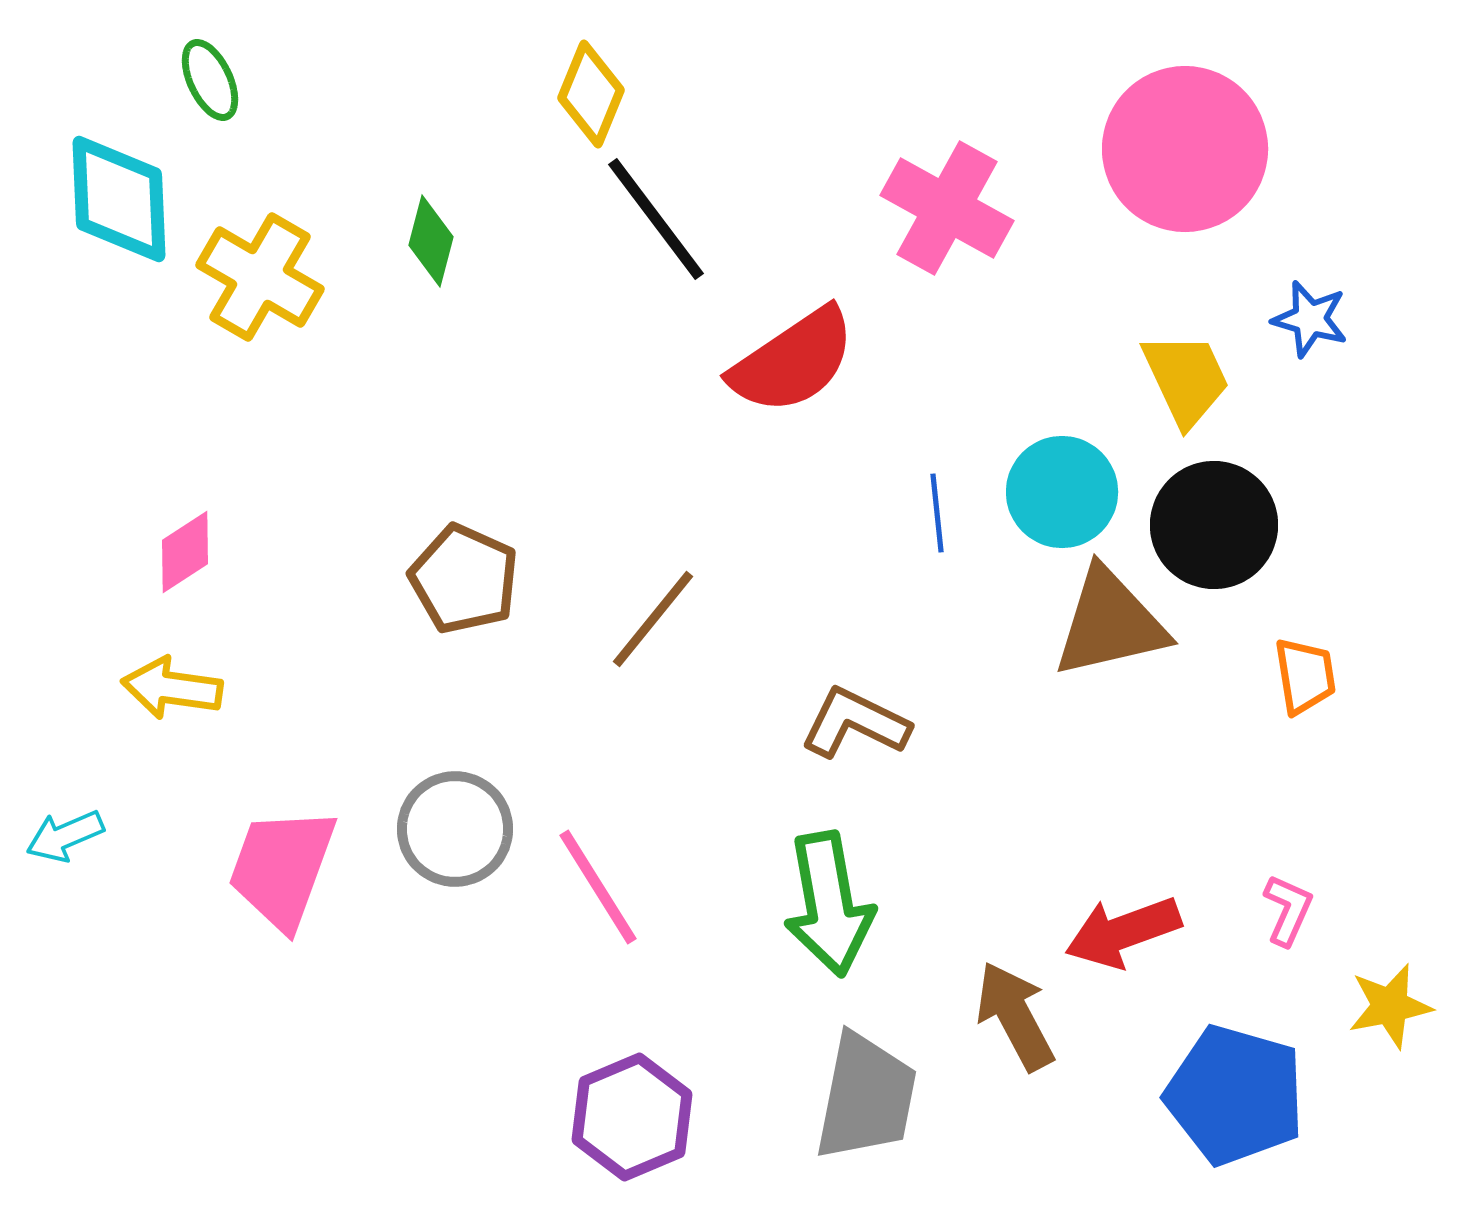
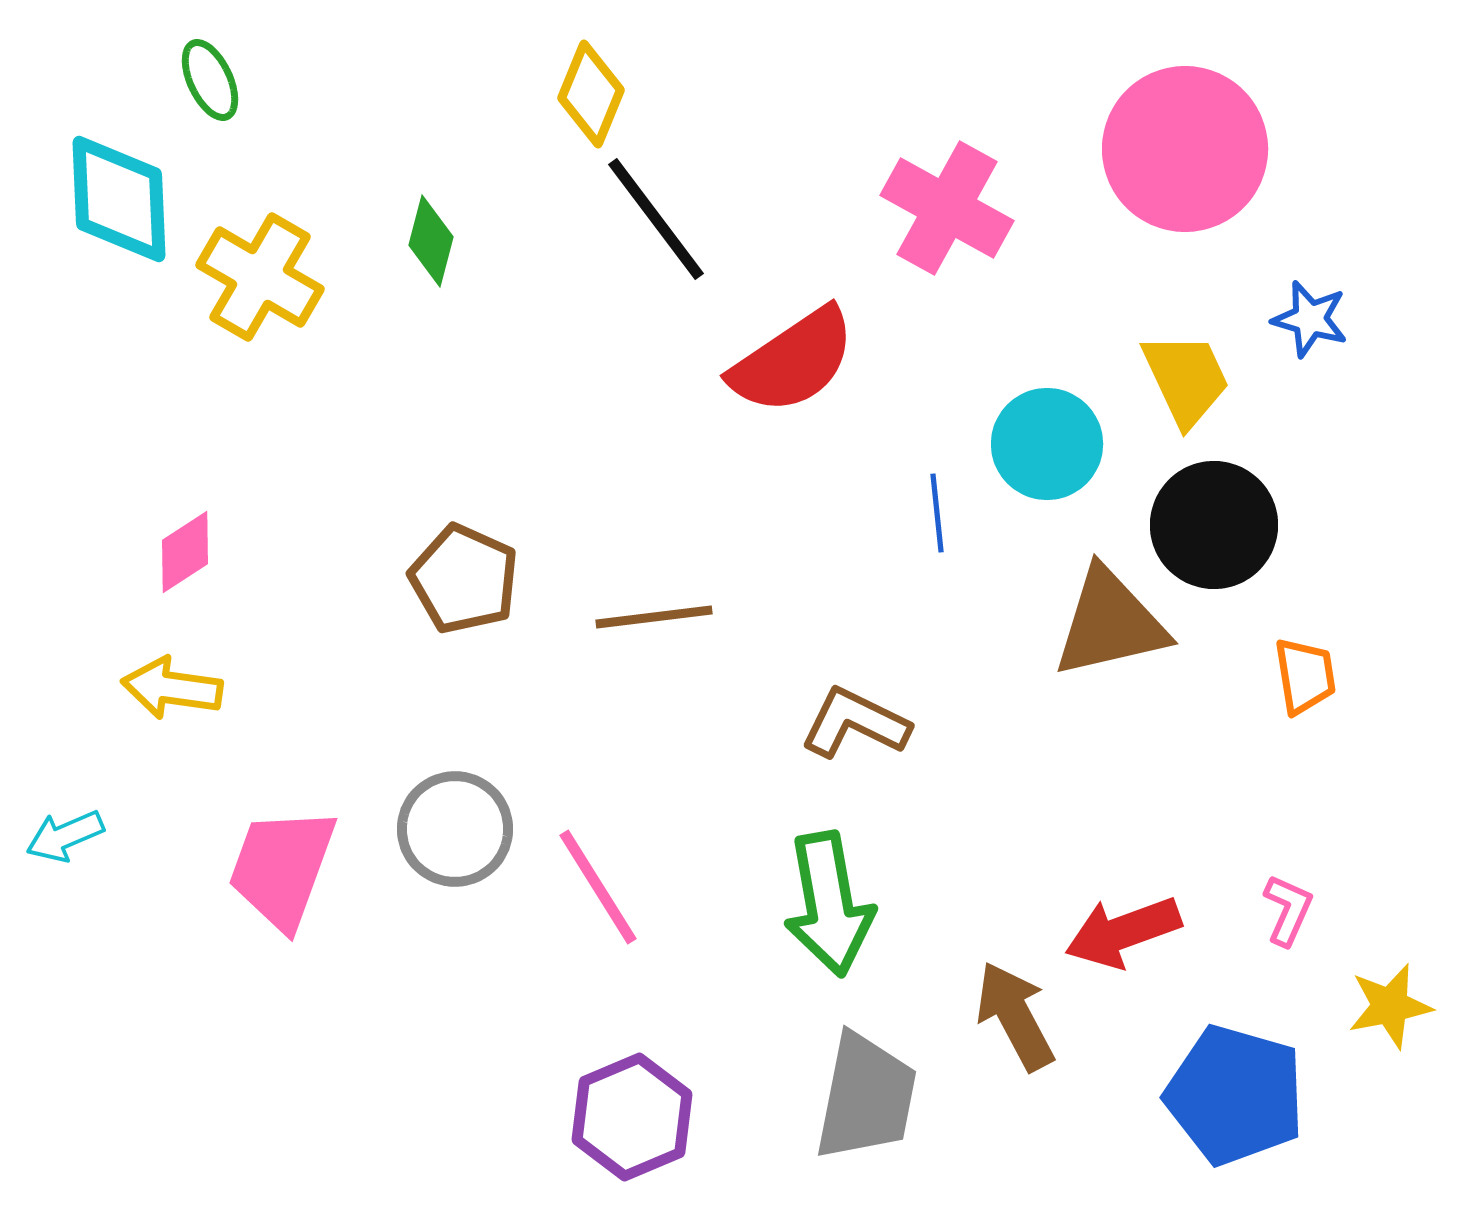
cyan circle: moved 15 px left, 48 px up
brown line: moved 1 px right, 2 px up; rotated 44 degrees clockwise
